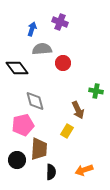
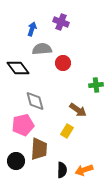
purple cross: moved 1 px right
black diamond: moved 1 px right
green cross: moved 6 px up; rotated 16 degrees counterclockwise
brown arrow: rotated 30 degrees counterclockwise
black circle: moved 1 px left, 1 px down
black semicircle: moved 11 px right, 2 px up
